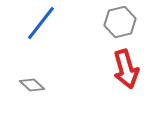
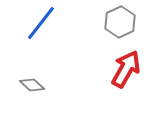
gray hexagon: rotated 12 degrees counterclockwise
red arrow: rotated 135 degrees counterclockwise
